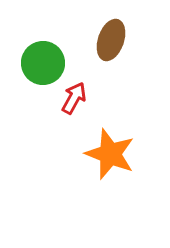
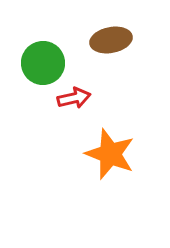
brown ellipse: rotated 60 degrees clockwise
red arrow: rotated 48 degrees clockwise
